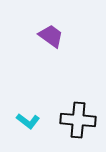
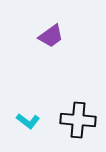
purple trapezoid: rotated 108 degrees clockwise
